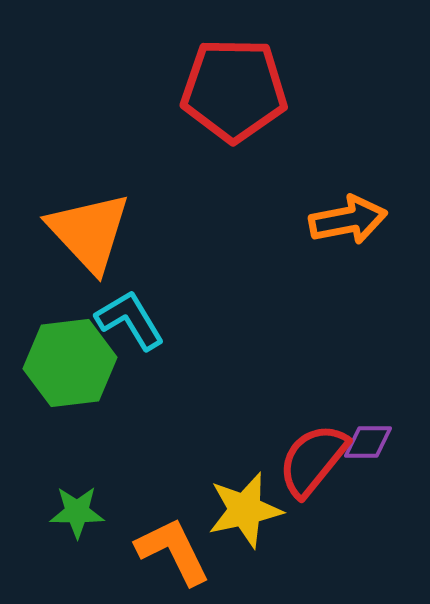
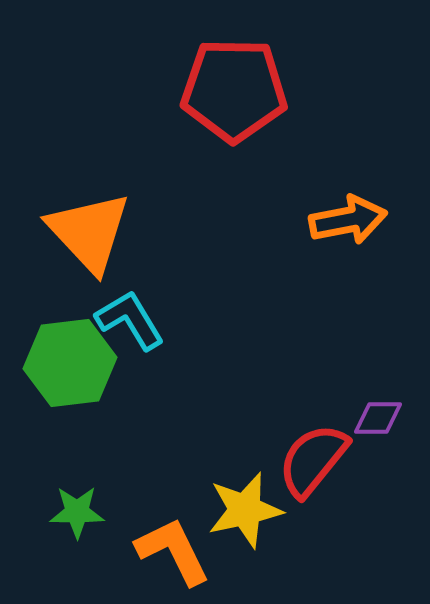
purple diamond: moved 10 px right, 24 px up
